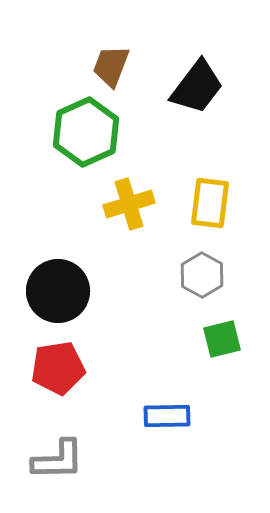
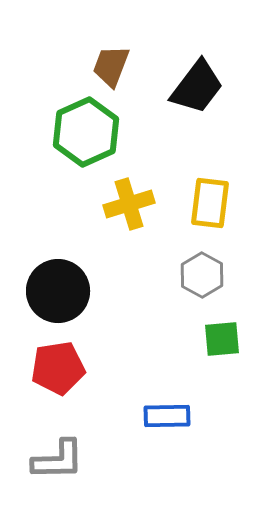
green square: rotated 9 degrees clockwise
